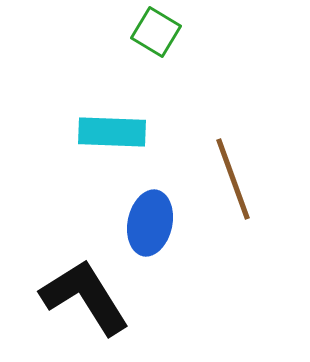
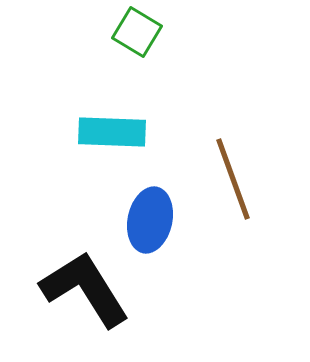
green square: moved 19 px left
blue ellipse: moved 3 px up
black L-shape: moved 8 px up
